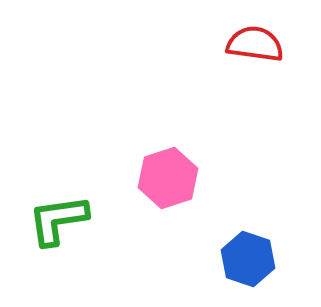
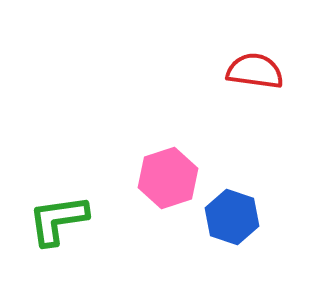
red semicircle: moved 27 px down
blue hexagon: moved 16 px left, 42 px up
